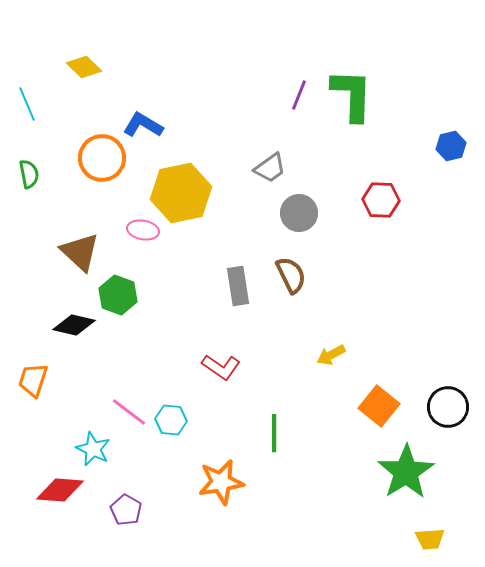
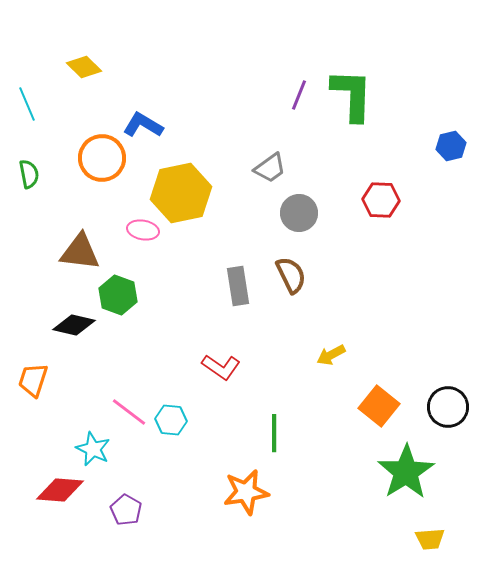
brown triangle: rotated 36 degrees counterclockwise
orange star: moved 25 px right, 10 px down
